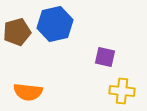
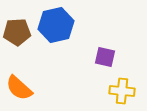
blue hexagon: moved 1 px right, 1 px down
brown pentagon: rotated 12 degrees clockwise
orange semicircle: moved 9 px left, 4 px up; rotated 36 degrees clockwise
